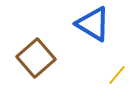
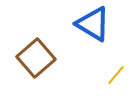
yellow line: moved 1 px left
